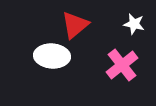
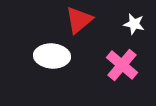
red triangle: moved 4 px right, 5 px up
pink cross: rotated 12 degrees counterclockwise
